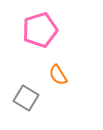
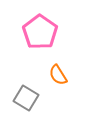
pink pentagon: moved 2 px down; rotated 20 degrees counterclockwise
